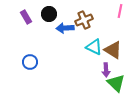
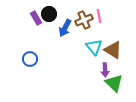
pink line: moved 21 px left, 5 px down; rotated 24 degrees counterclockwise
purple rectangle: moved 10 px right, 1 px down
blue arrow: rotated 60 degrees counterclockwise
cyan triangle: rotated 24 degrees clockwise
blue circle: moved 3 px up
purple arrow: moved 1 px left
green triangle: moved 2 px left
